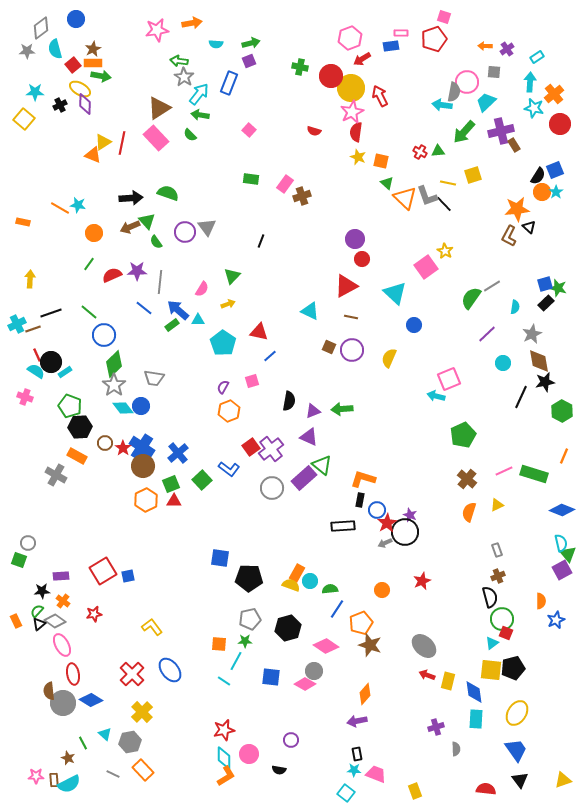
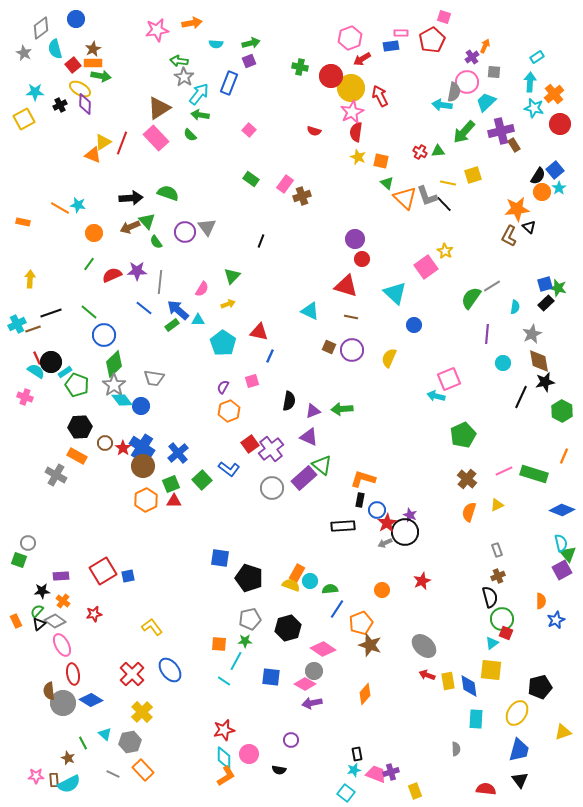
red pentagon at (434, 39): moved 2 px left, 1 px down; rotated 10 degrees counterclockwise
orange arrow at (485, 46): rotated 112 degrees clockwise
purple cross at (507, 49): moved 35 px left, 8 px down
gray star at (27, 51): moved 3 px left, 2 px down; rotated 28 degrees clockwise
yellow square at (24, 119): rotated 20 degrees clockwise
red line at (122, 143): rotated 10 degrees clockwise
blue square at (555, 170): rotated 18 degrees counterclockwise
green rectangle at (251, 179): rotated 28 degrees clockwise
cyan star at (556, 192): moved 3 px right, 4 px up
red triangle at (346, 286): rotated 45 degrees clockwise
purple line at (487, 334): rotated 42 degrees counterclockwise
red line at (37, 355): moved 3 px down
blue line at (270, 356): rotated 24 degrees counterclockwise
green pentagon at (70, 406): moved 7 px right, 21 px up
cyan diamond at (123, 408): moved 1 px left, 8 px up
red square at (251, 447): moved 1 px left, 3 px up
black pentagon at (249, 578): rotated 16 degrees clockwise
pink diamond at (326, 646): moved 3 px left, 3 px down
black pentagon at (513, 668): moved 27 px right, 19 px down
yellow rectangle at (448, 681): rotated 24 degrees counterclockwise
blue diamond at (474, 692): moved 5 px left, 6 px up
purple arrow at (357, 721): moved 45 px left, 18 px up
purple cross at (436, 727): moved 45 px left, 45 px down
blue trapezoid at (516, 750): moved 3 px right; rotated 50 degrees clockwise
cyan star at (354, 770): rotated 16 degrees counterclockwise
yellow triangle at (563, 780): moved 48 px up
